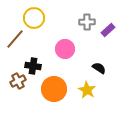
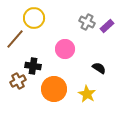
gray cross: rotated 28 degrees clockwise
purple rectangle: moved 1 px left, 4 px up
yellow star: moved 4 px down
